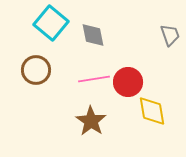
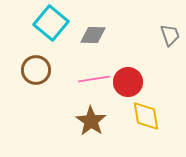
gray diamond: rotated 76 degrees counterclockwise
yellow diamond: moved 6 px left, 5 px down
